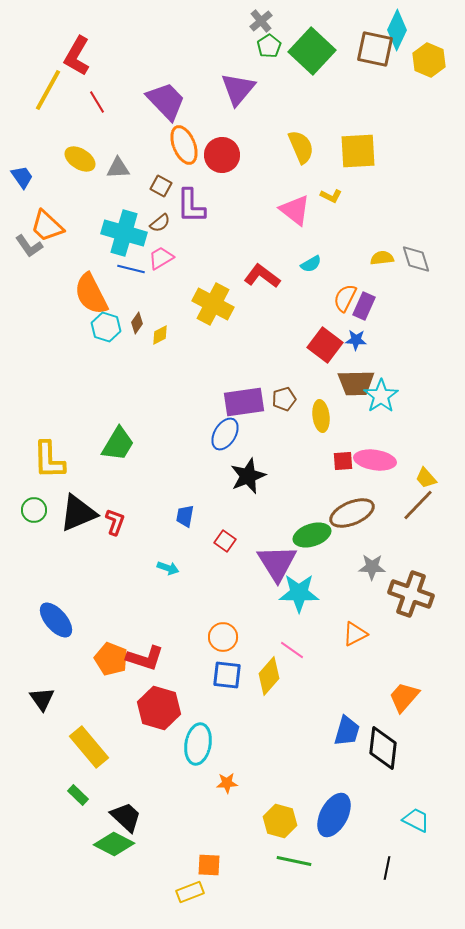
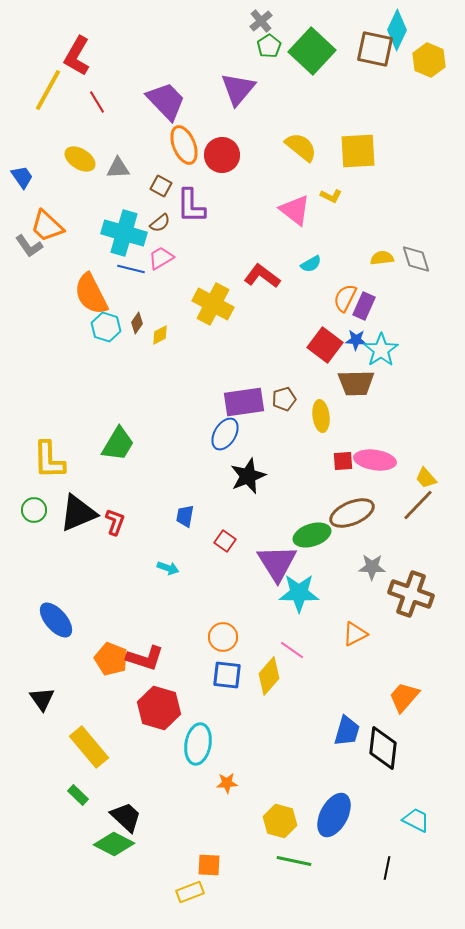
yellow semicircle at (301, 147): rotated 28 degrees counterclockwise
cyan star at (381, 396): moved 46 px up
